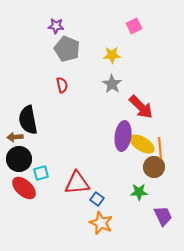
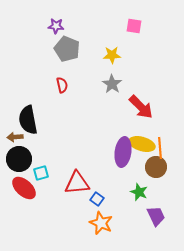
pink square: rotated 35 degrees clockwise
purple ellipse: moved 16 px down
yellow ellipse: rotated 15 degrees counterclockwise
brown circle: moved 2 px right
green star: rotated 24 degrees clockwise
purple trapezoid: moved 7 px left
